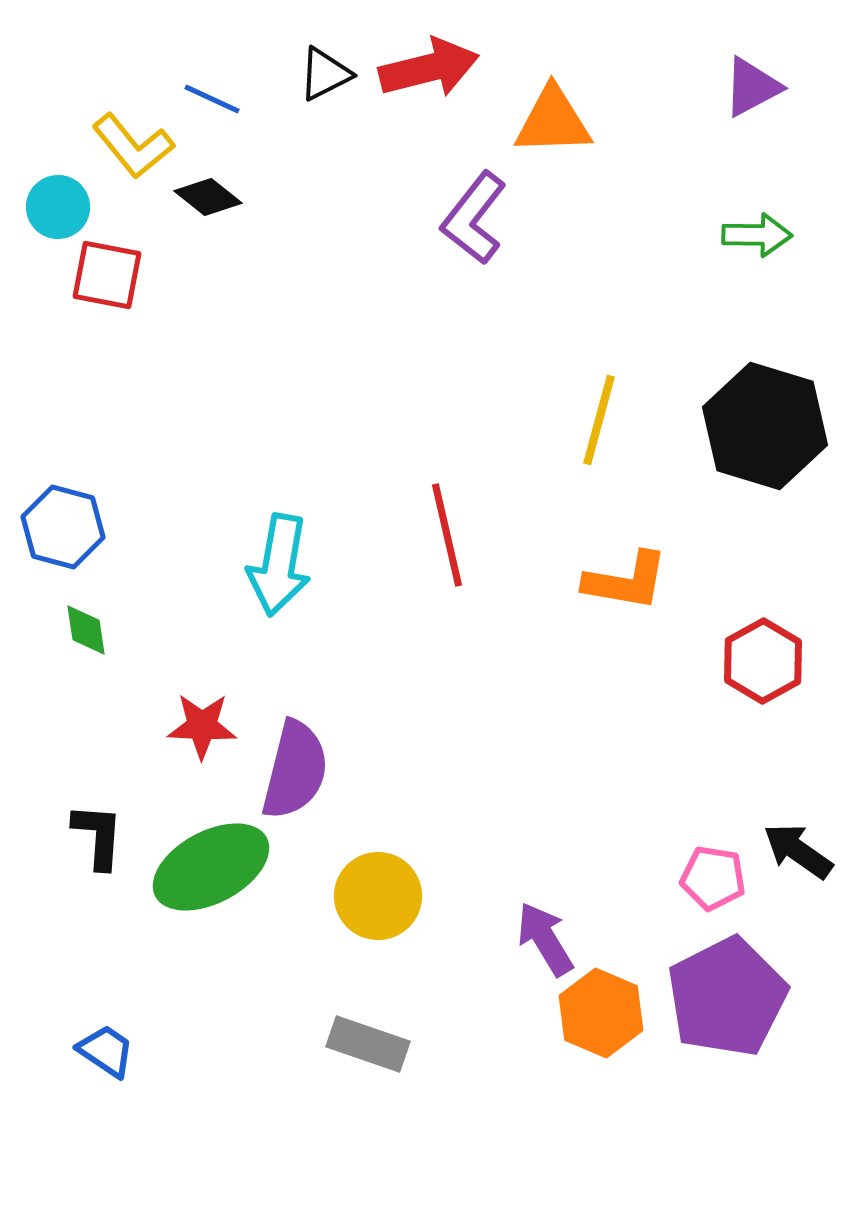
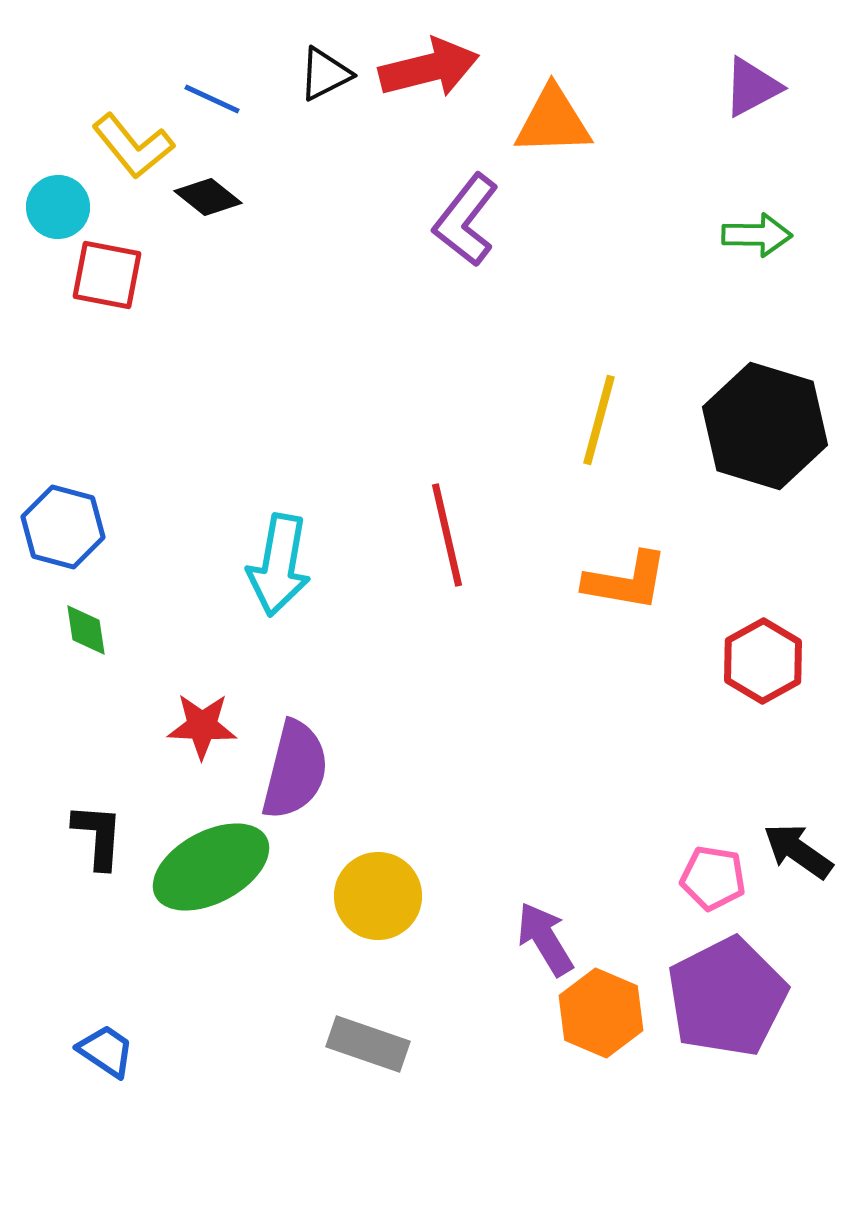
purple L-shape: moved 8 px left, 2 px down
